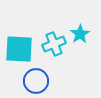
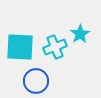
cyan cross: moved 1 px right, 3 px down
cyan square: moved 1 px right, 2 px up
